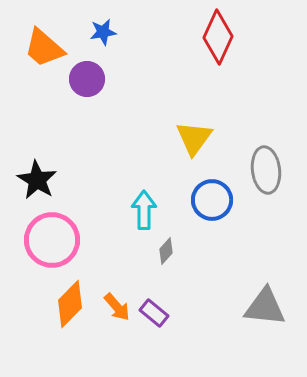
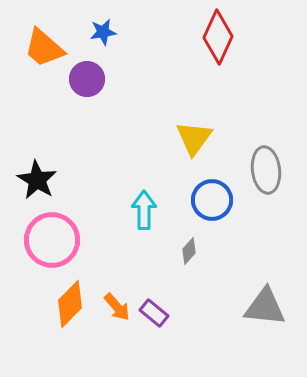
gray diamond: moved 23 px right
